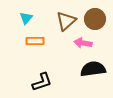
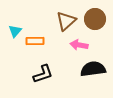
cyan triangle: moved 11 px left, 13 px down
pink arrow: moved 4 px left, 2 px down
black L-shape: moved 1 px right, 8 px up
